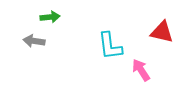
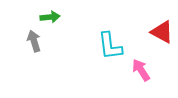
red triangle: rotated 15 degrees clockwise
gray arrow: rotated 65 degrees clockwise
